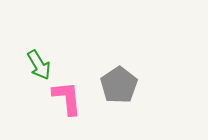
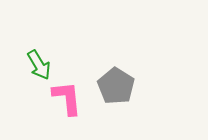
gray pentagon: moved 3 px left, 1 px down; rotated 6 degrees counterclockwise
